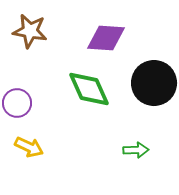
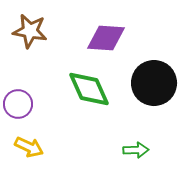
purple circle: moved 1 px right, 1 px down
